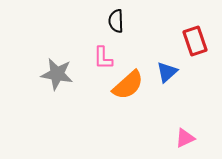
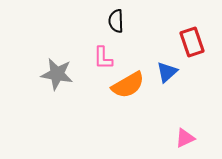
red rectangle: moved 3 px left, 1 px down
orange semicircle: rotated 12 degrees clockwise
